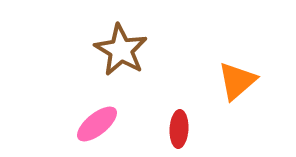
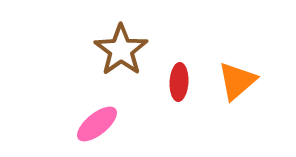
brown star: rotated 6 degrees clockwise
red ellipse: moved 47 px up
